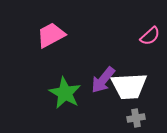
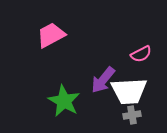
pink semicircle: moved 9 px left, 18 px down; rotated 15 degrees clockwise
white trapezoid: moved 5 px down
green star: moved 1 px left, 8 px down
gray cross: moved 4 px left, 3 px up
